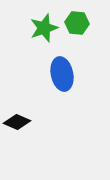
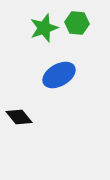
blue ellipse: moved 3 px left, 1 px down; rotated 72 degrees clockwise
black diamond: moved 2 px right, 5 px up; rotated 28 degrees clockwise
